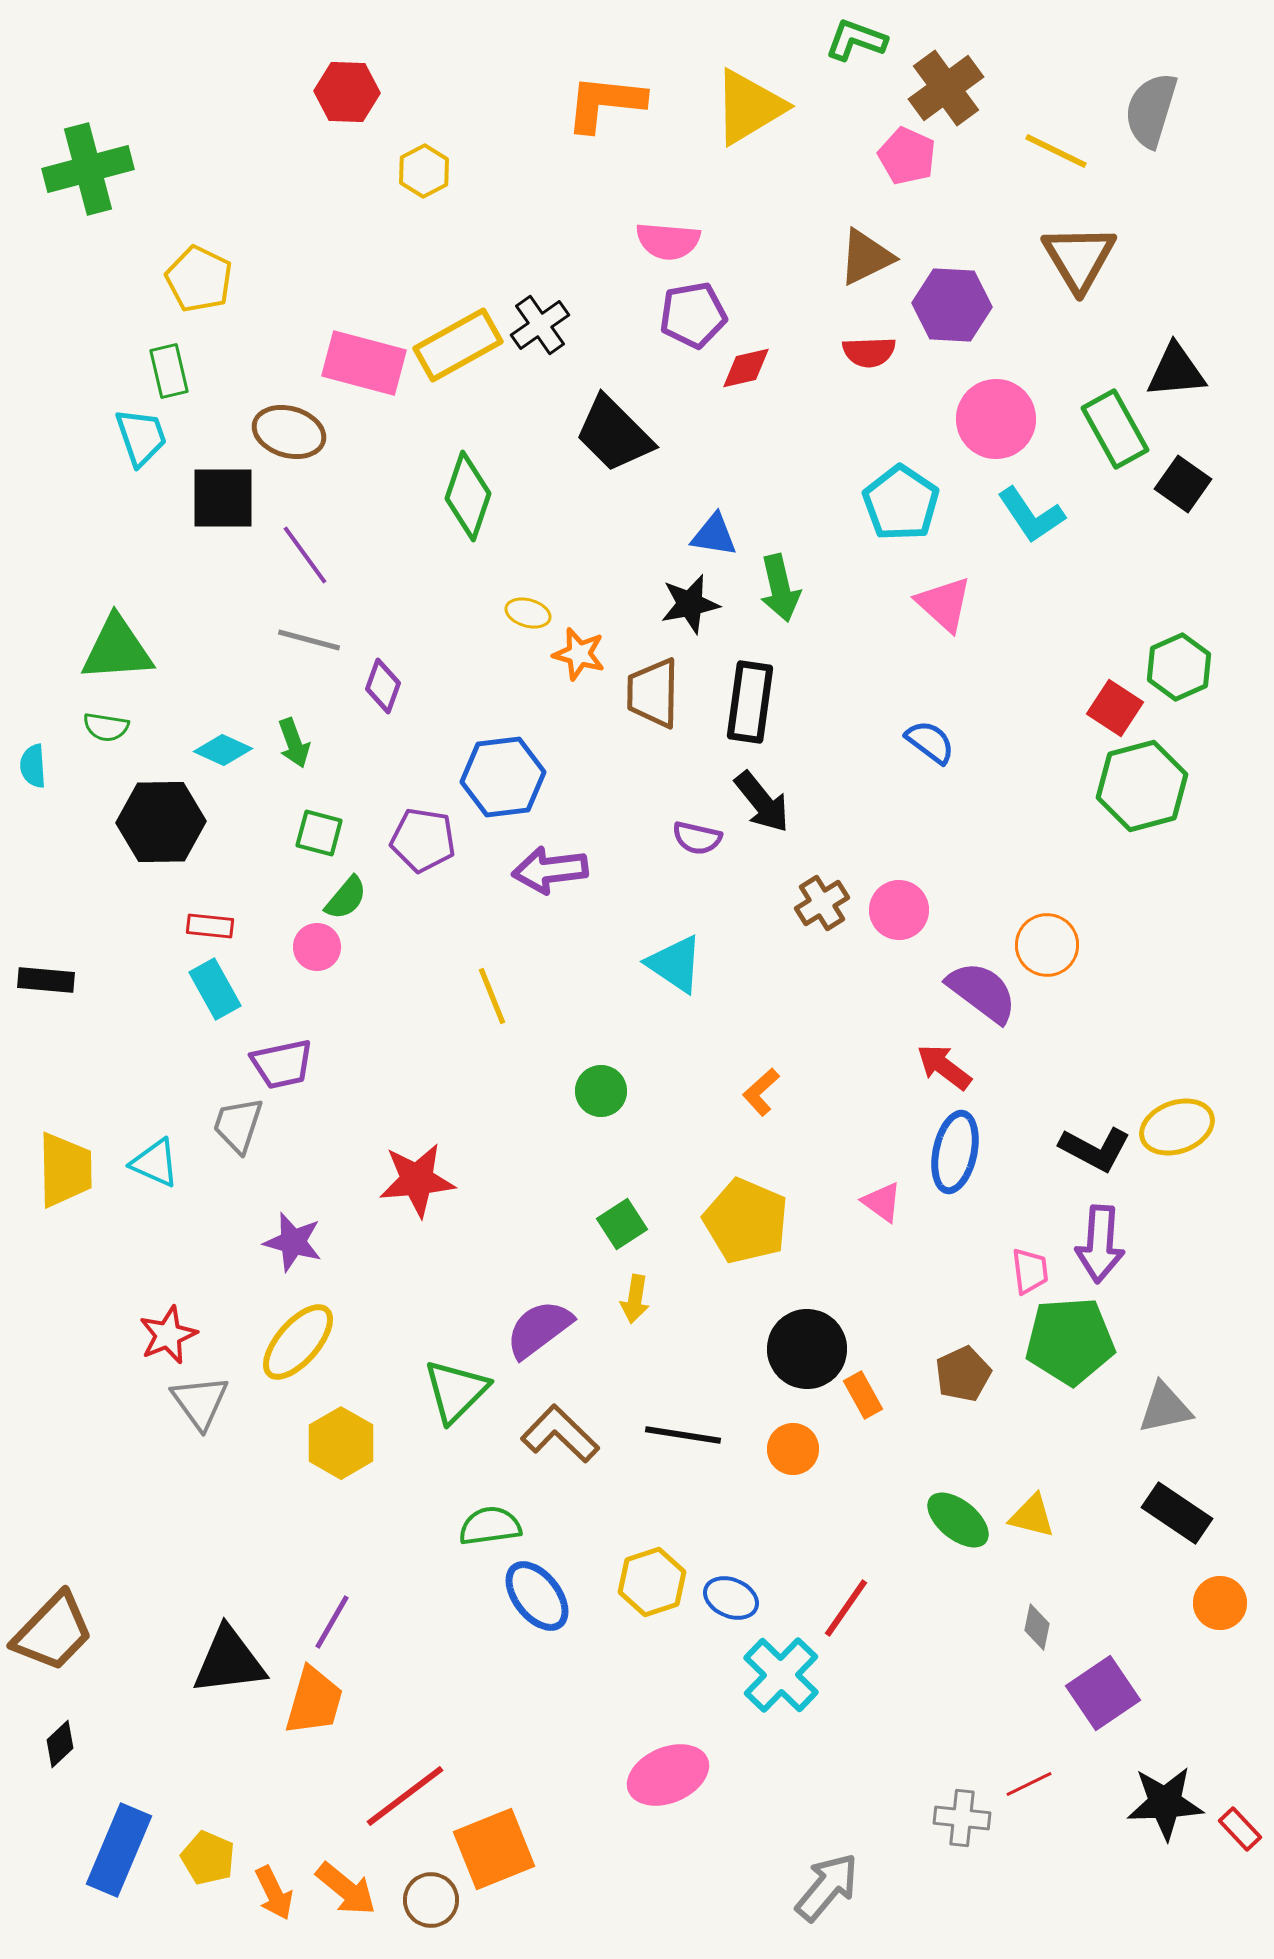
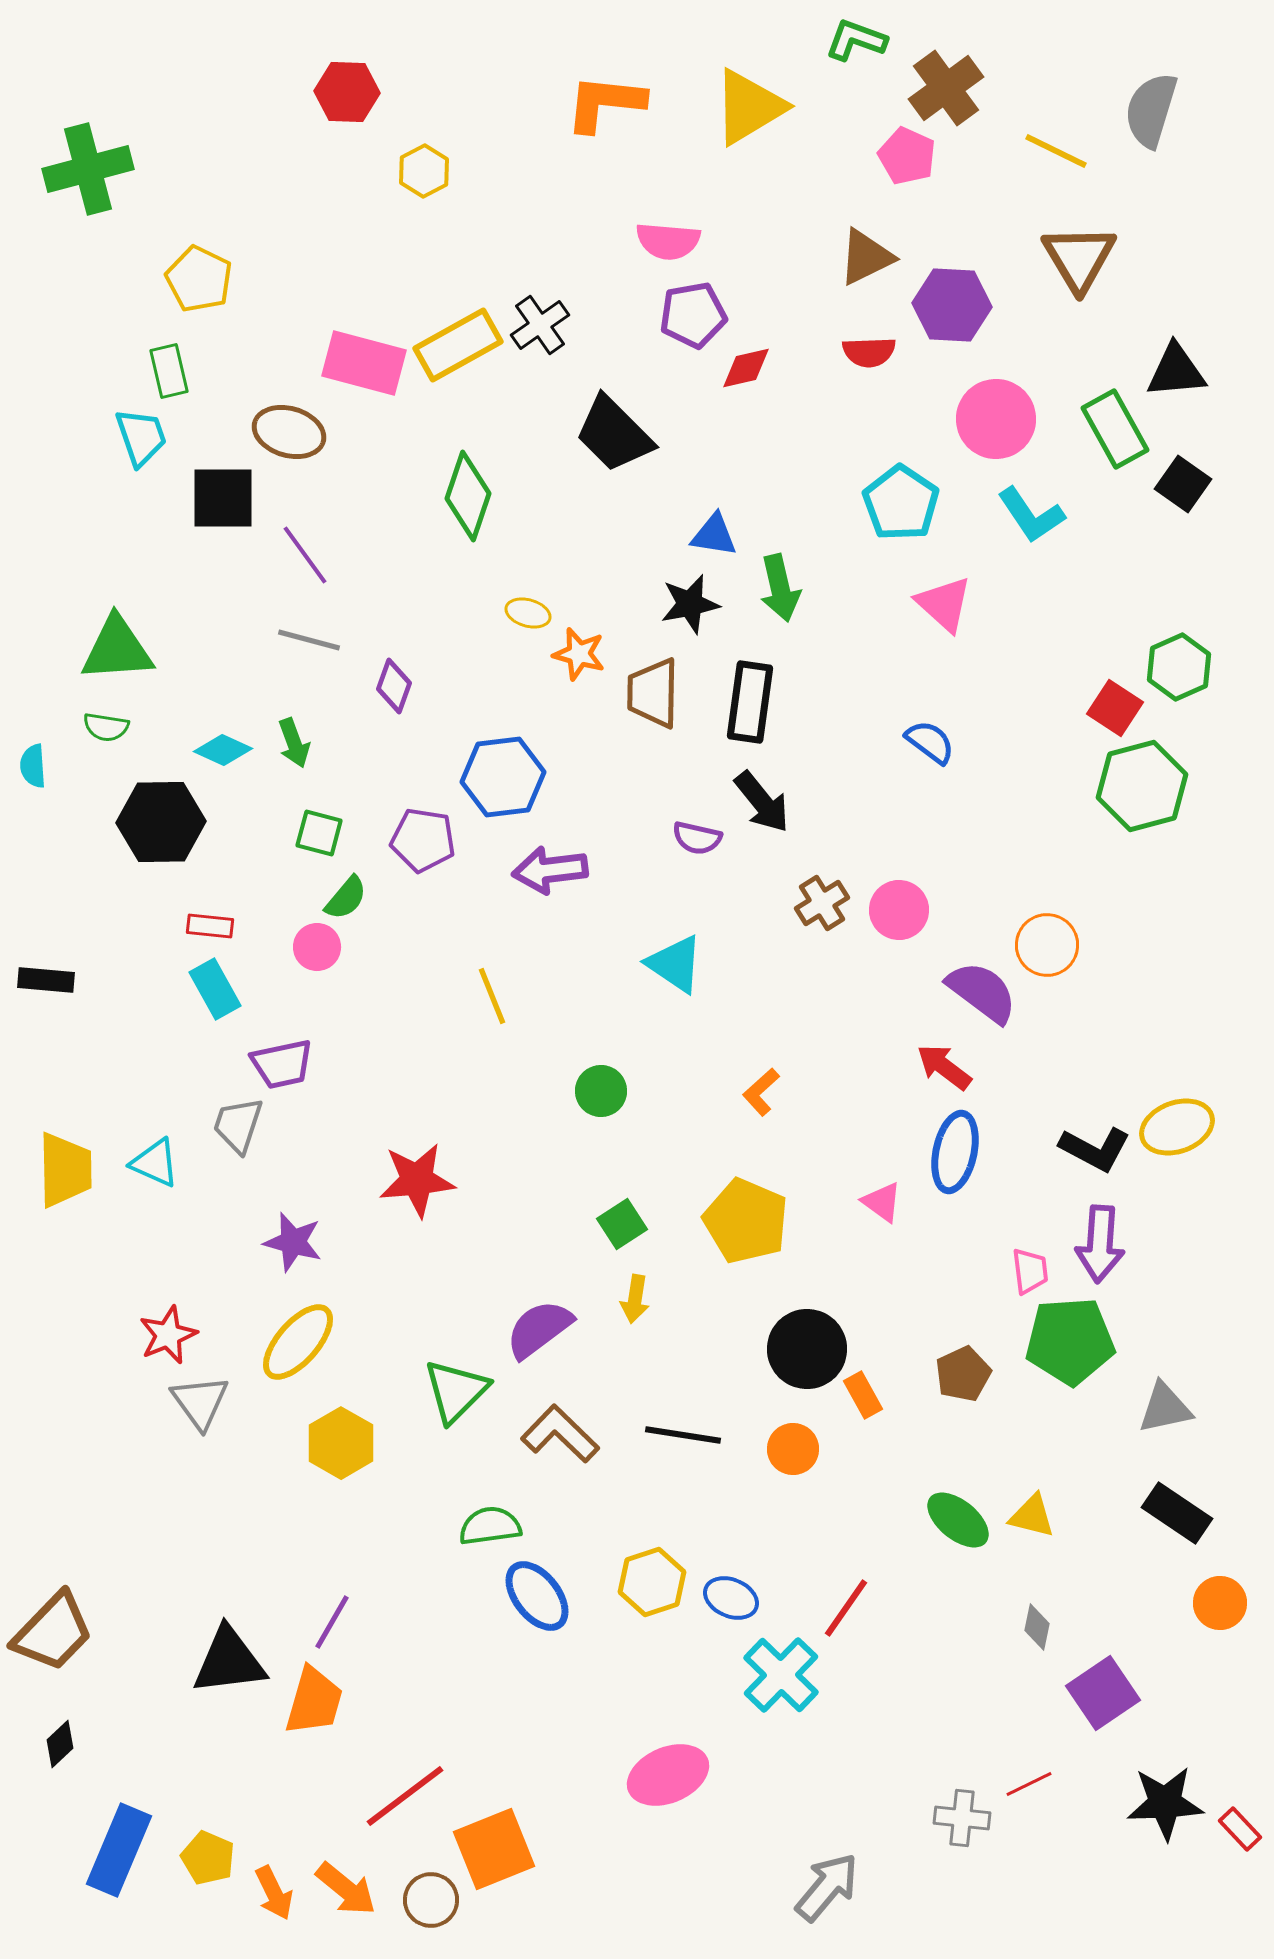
purple diamond at (383, 686): moved 11 px right
